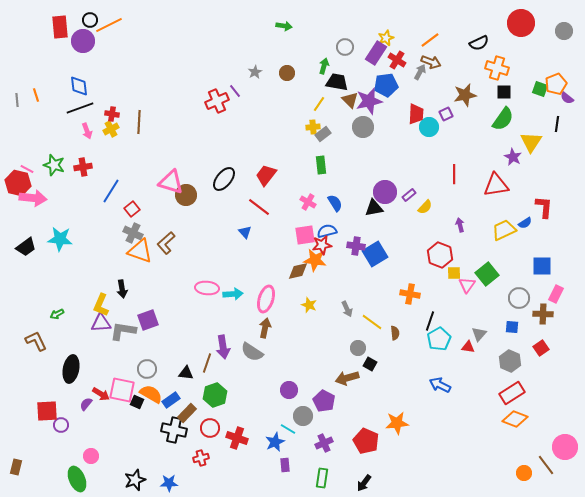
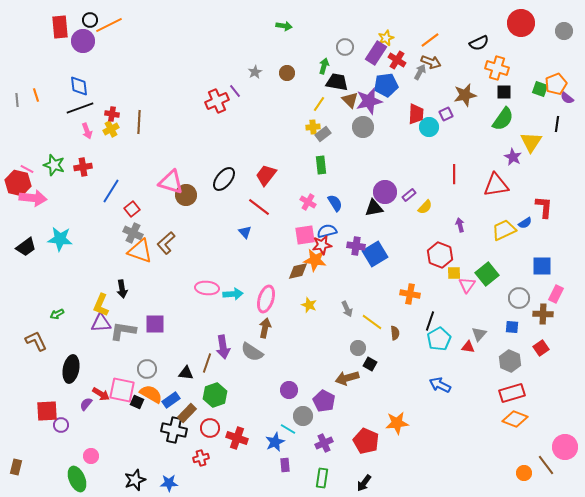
purple square at (148, 320): moved 7 px right, 4 px down; rotated 20 degrees clockwise
red rectangle at (512, 393): rotated 15 degrees clockwise
